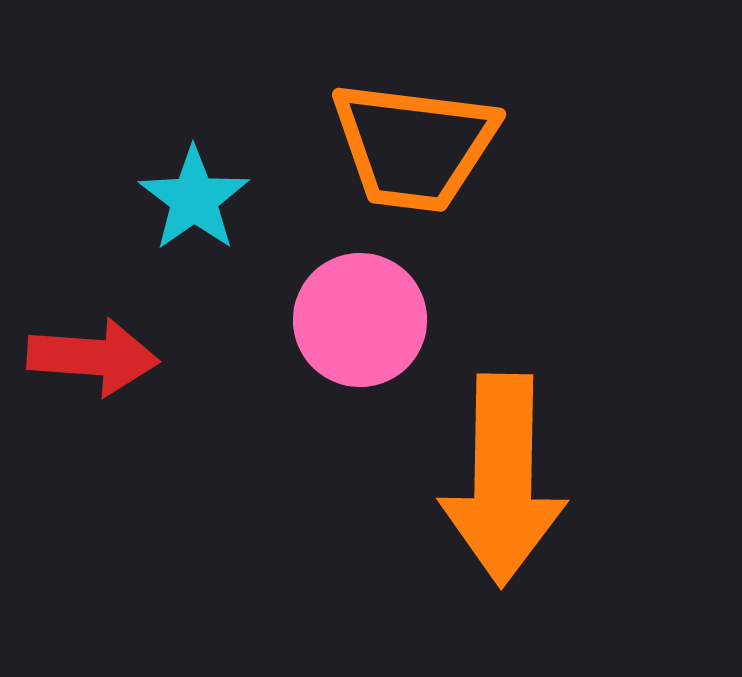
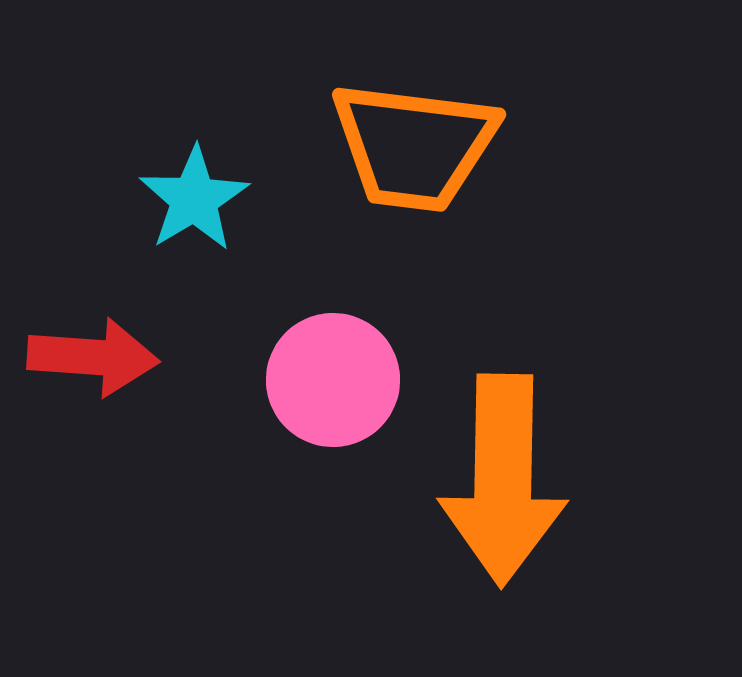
cyan star: rotated 4 degrees clockwise
pink circle: moved 27 px left, 60 px down
